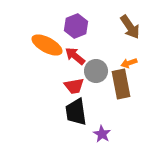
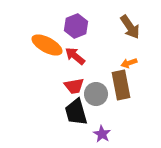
gray circle: moved 23 px down
brown rectangle: moved 1 px down
black trapezoid: rotated 8 degrees counterclockwise
